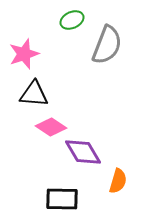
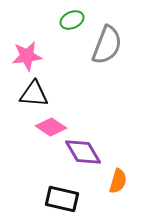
pink star: moved 3 px right, 2 px down; rotated 12 degrees clockwise
black rectangle: rotated 12 degrees clockwise
